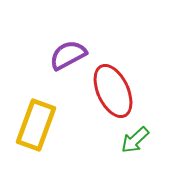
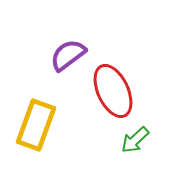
purple semicircle: rotated 9 degrees counterclockwise
